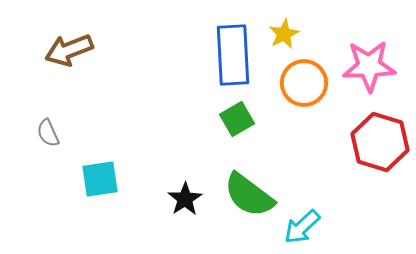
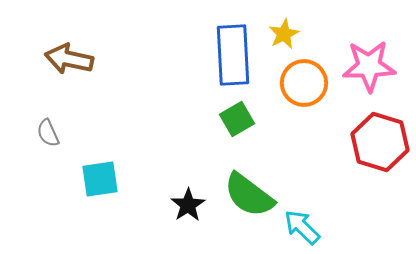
brown arrow: moved 9 px down; rotated 33 degrees clockwise
black star: moved 3 px right, 6 px down
cyan arrow: rotated 87 degrees clockwise
